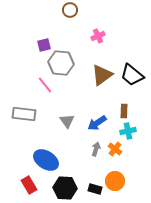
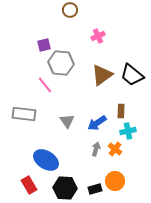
brown rectangle: moved 3 px left
black rectangle: rotated 32 degrees counterclockwise
